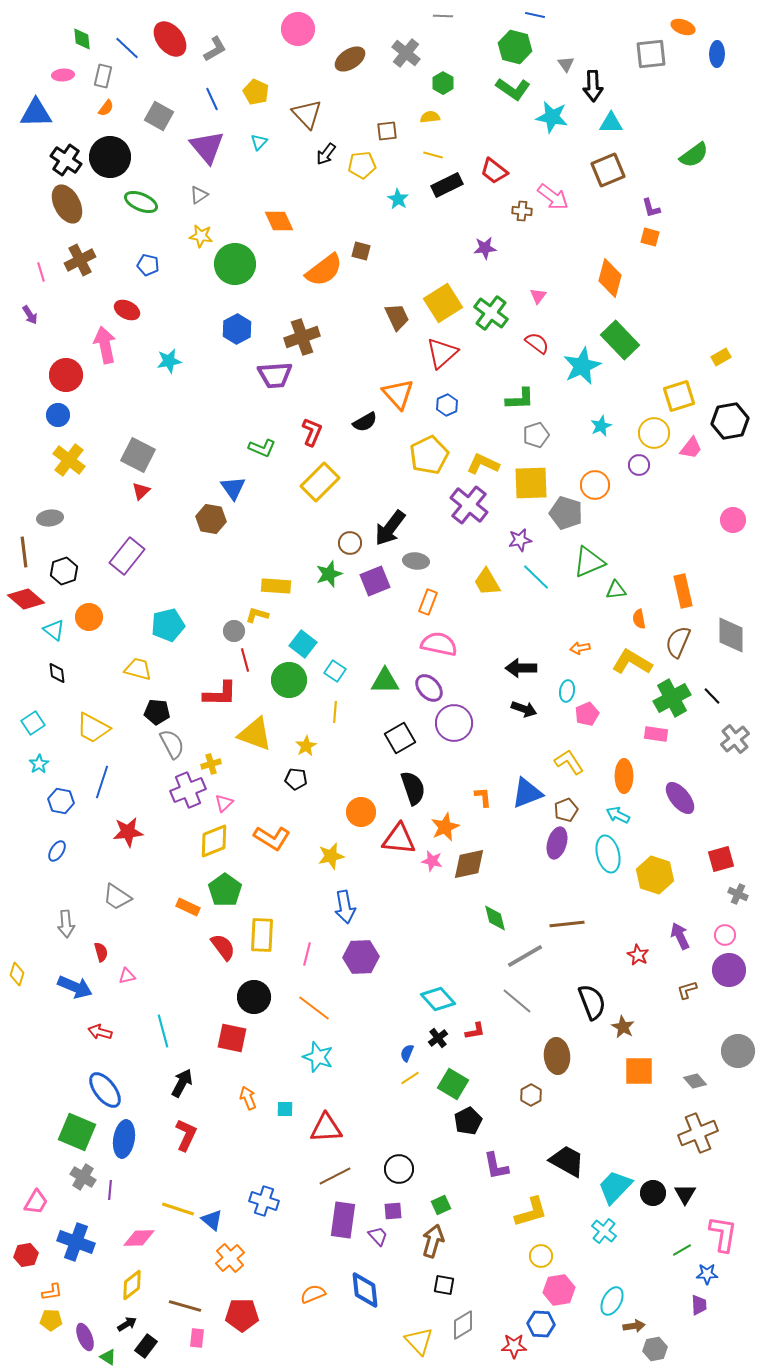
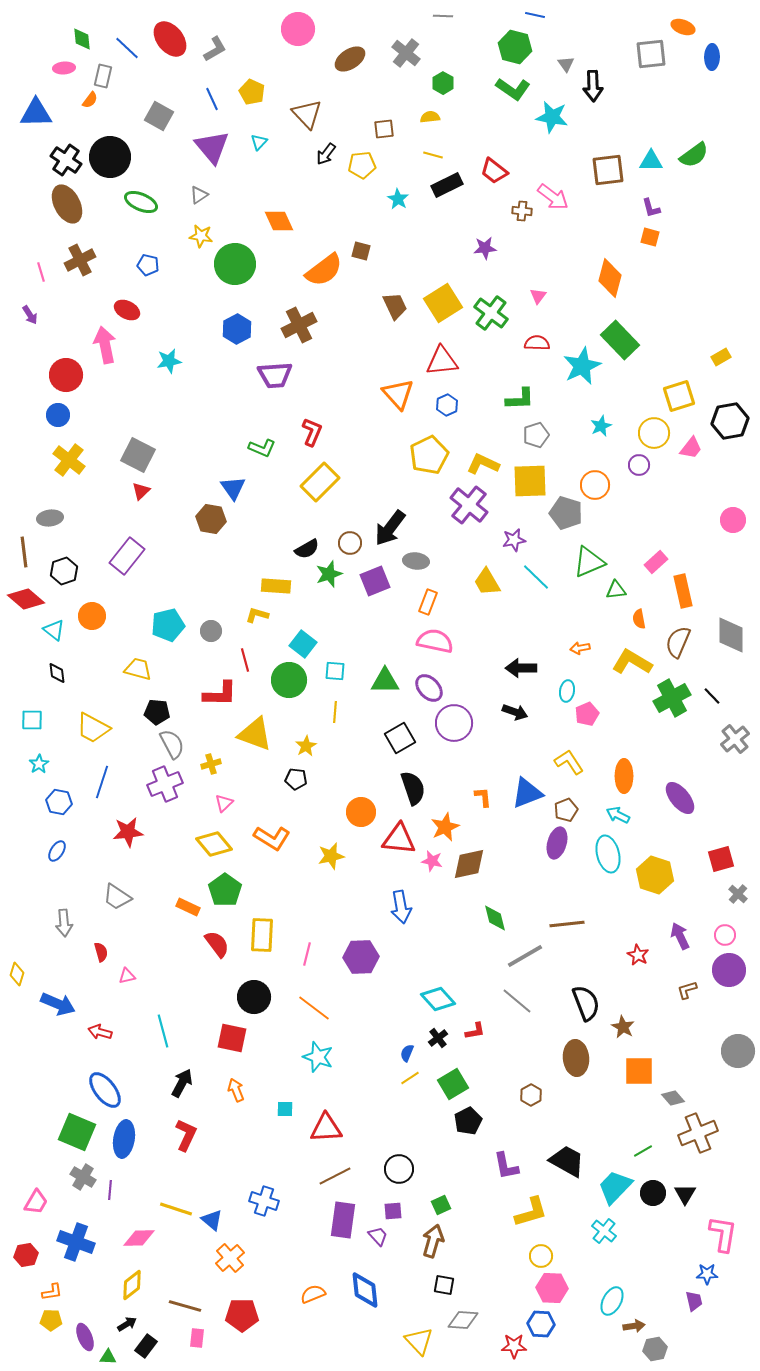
blue ellipse at (717, 54): moved 5 px left, 3 px down
pink ellipse at (63, 75): moved 1 px right, 7 px up
yellow pentagon at (256, 92): moved 4 px left
orange semicircle at (106, 108): moved 16 px left, 8 px up
cyan triangle at (611, 123): moved 40 px right, 38 px down
brown square at (387, 131): moved 3 px left, 2 px up
purple triangle at (207, 147): moved 5 px right
brown square at (608, 170): rotated 16 degrees clockwise
brown trapezoid at (397, 317): moved 2 px left, 11 px up
brown cross at (302, 337): moved 3 px left, 12 px up; rotated 8 degrees counterclockwise
red semicircle at (537, 343): rotated 35 degrees counterclockwise
red triangle at (442, 353): moved 8 px down; rotated 36 degrees clockwise
black semicircle at (365, 422): moved 58 px left, 127 px down
yellow square at (531, 483): moved 1 px left, 2 px up
purple star at (520, 540): moved 6 px left
orange circle at (89, 617): moved 3 px right, 1 px up
gray circle at (234, 631): moved 23 px left
pink semicircle at (439, 644): moved 4 px left, 3 px up
cyan square at (335, 671): rotated 30 degrees counterclockwise
black arrow at (524, 709): moved 9 px left, 3 px down
cyan square at (33, 723): moved 1 px left, 3 px up; rotated 35 degrees clockwise
pink rectangle at (656, 734): moved 172 px up; rotated 50 degrees counterclockwise
purple cross at (188, 790): moved 23 px left, 6 px up
blue hexagon at (61, 801): moved 2 px left, 1 px down
yellow diamond at (214, 841): moved 3 px down; rotated 72 degrees clockwise
gray cross at (738, 894): rotated 18 degrees clockwise
blue arrow at (345, 907): moved 56 px right
gray arrow at (66, 924): moved 2 px left, 1 px up
red semicircle at (223, 947): moved 6 px left, 3 px up
blue arrow at (75, 987): moved 17 px left, 17 px down
black semicircle at (592, 1002): moved 6 px left, 1 px down
brown ellipse at (557, 1056): moved 19 px right, 2 px down
gray diamond at (695, 1081): moved 22 px left, 17 px down
green square at (453, 1084): rotated 28 degrees clockwise
orange arrow at (248, 1098): moved 12 px left, 8 px up
purple L-shape at (496, 1166): moved 10 px right
yellow line at (178, 1209): moved 2 px left
green line at (682, 1250): moved 39 px left, 99 px up
pink hexagon at (559, 1290): moved 7 px left, 2 px up; rotated 12 degrees clockwise
purple trapezoid at (699, 1305): moved 5 px left, 4 px up; rotated 10 degrees counterclockwise
gray diamond at (463, 1325): moved 5 px up; rotated 36 degrees clockwise
green triangle at (108, 1357): rotated 30 degrees counterclockwise
